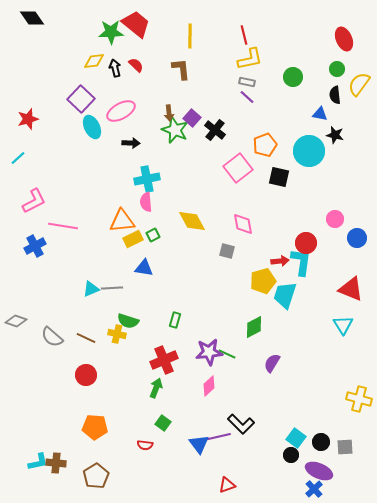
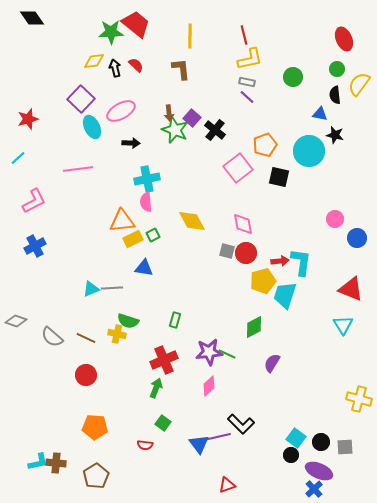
pink line at (63, 226): moved 15 px right, 57 px up; rotated 16 degrees counterclockwise
red circle at (306, 243): moved 60 px left, 10 px down
